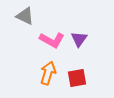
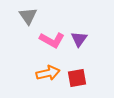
gray triangle: moved 3 px right; rotated 30 degrees clockwise
orange arrow: rotated 60 degrees clockwise
